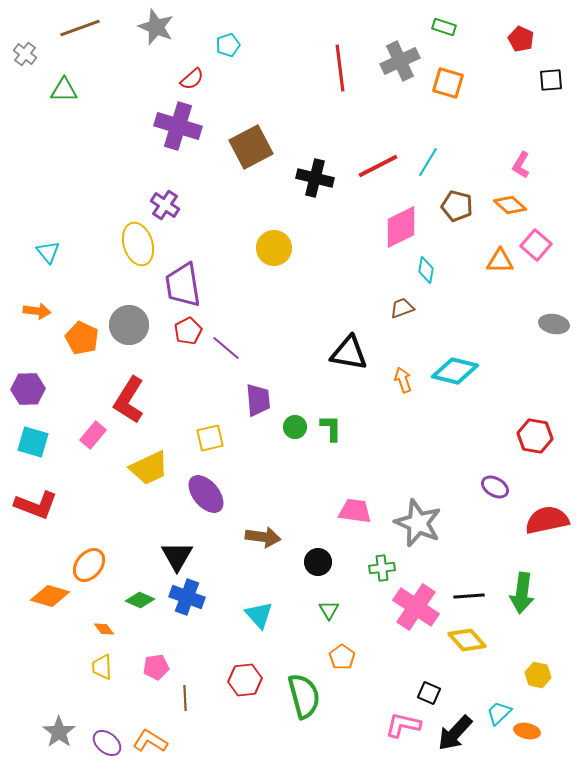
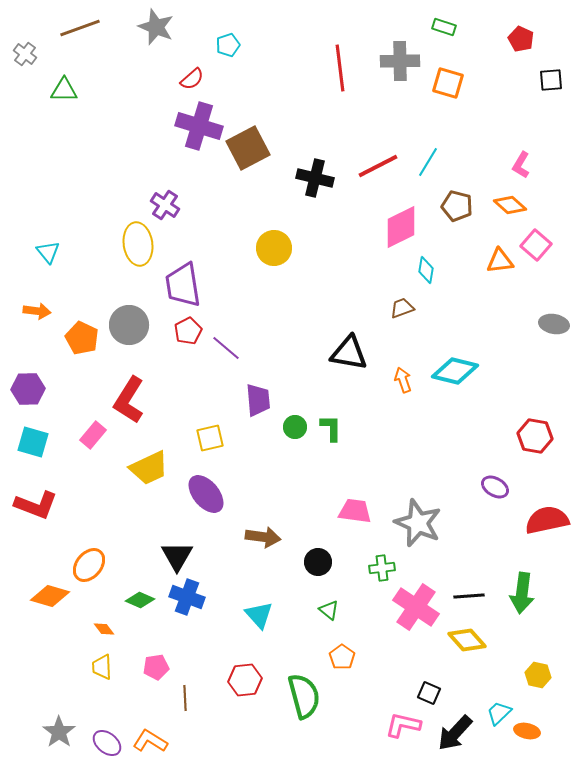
gray cross at (400, 61): rotated 24 degrees clockwise
purple cross at (178, 126): moved 21 px right
brown square at (251, 147): moved 3 px left, 1 px down
yellow ellipse at (138, 244): rotated 9 degrees clockwise
orange triangle at (500, 261): rotated 8 degrees counterclockwise
green triangle at (329, 610): rotated 20 degrees counterclockwise
